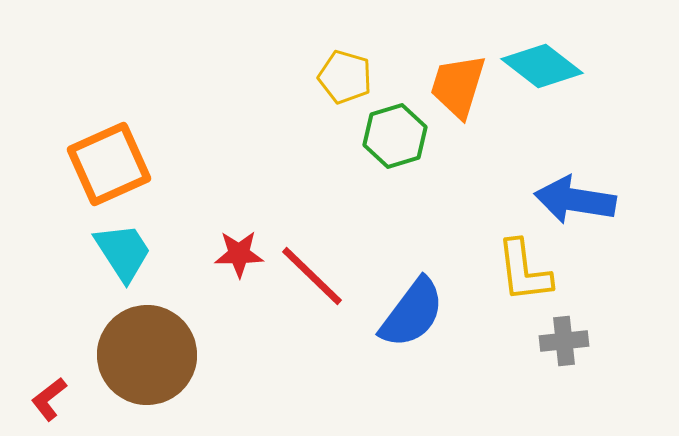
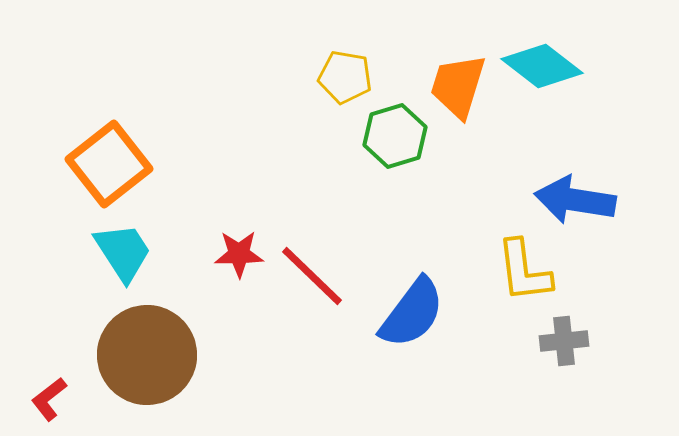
yellow pentagon: rotated 6 degrees counterclockwise
orange square: rotated 14 degrees counterclockwise
